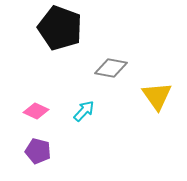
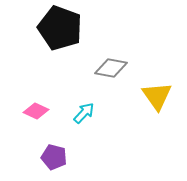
cyan arrow: moved 2 px down
purple pentagon: moved 16 px right, 6 px down
